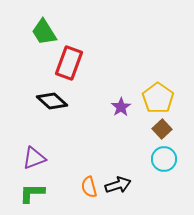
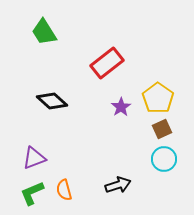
red rectangle: moved 38 px right; rotated 32 degrees clockwise
brown square: rotated 18 degrees clockwise
orange semicircle: moved 25 px left, 3 px down
green L-shape: rotated 24 degrees counterclockwise
